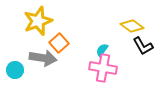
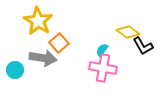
yellow star: rotated 20 degrees counterclockwise
yellow diamond: moved 4 px left, 6 px down
